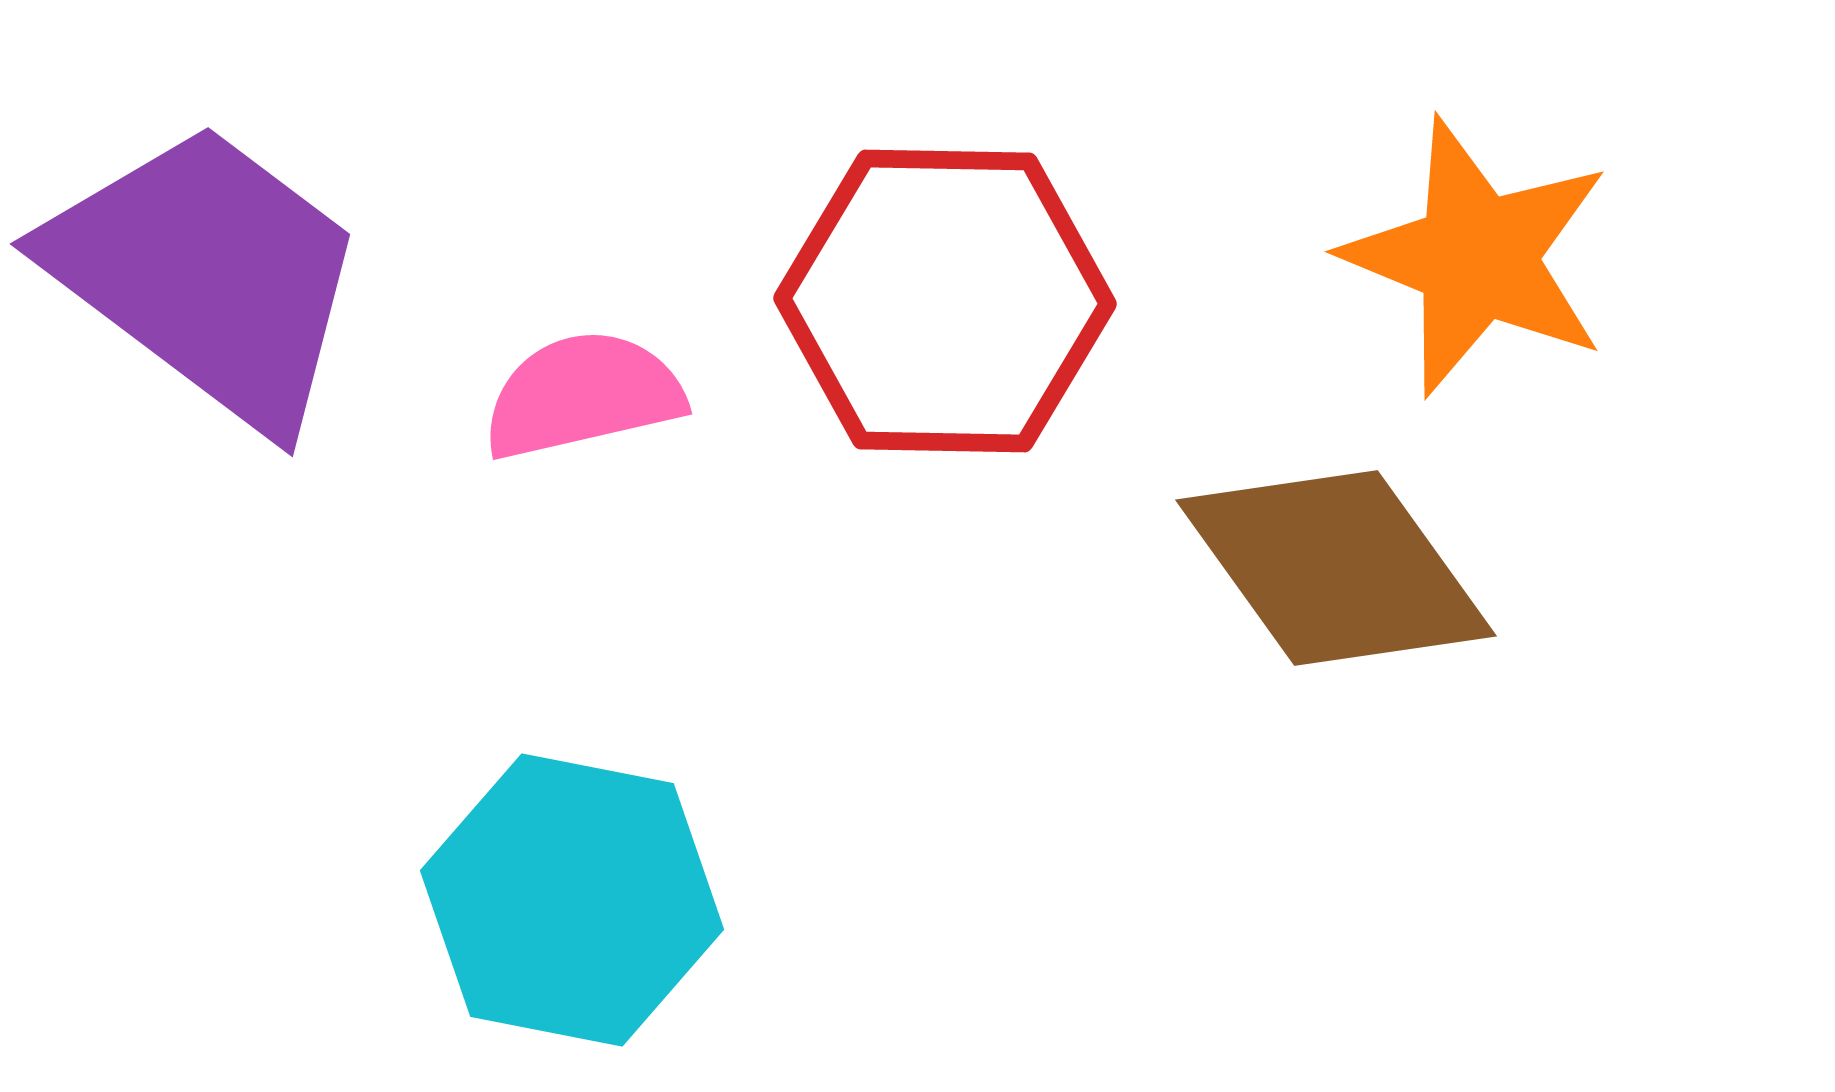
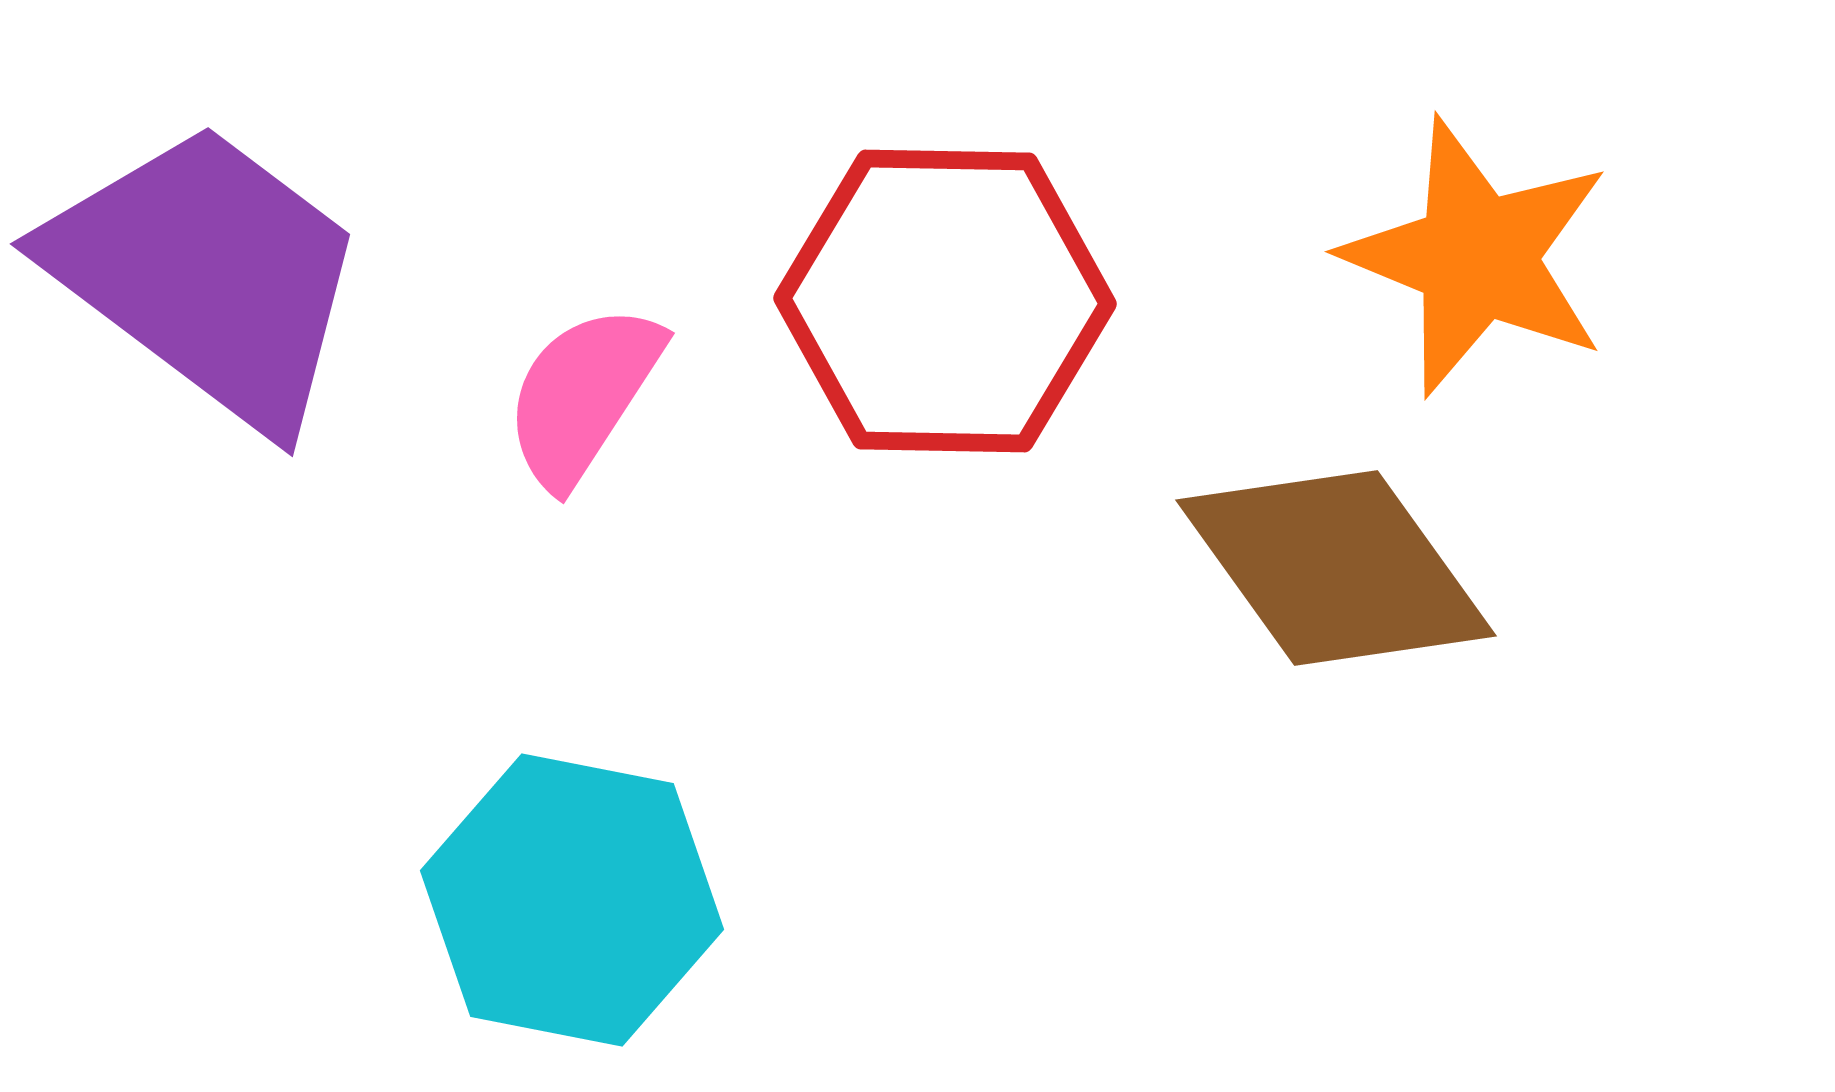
pink semicircle: rotated 44 degrees counterclockwise
